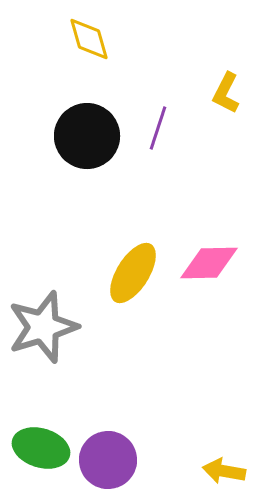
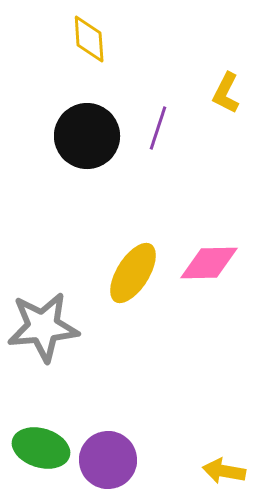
yellow diamond: rotated 12 degrees clockwise
gray star: rotated 12 degrees clockwise
